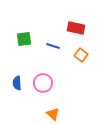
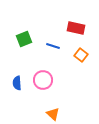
green square: rotated 14 degrees counterclockwise
pink circle: moved 3 px up
